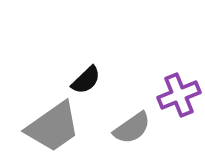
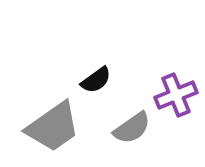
black semicircle: moved 10 px right; rotated 8 degrees clockwise
purple cross: moved 3 px left
